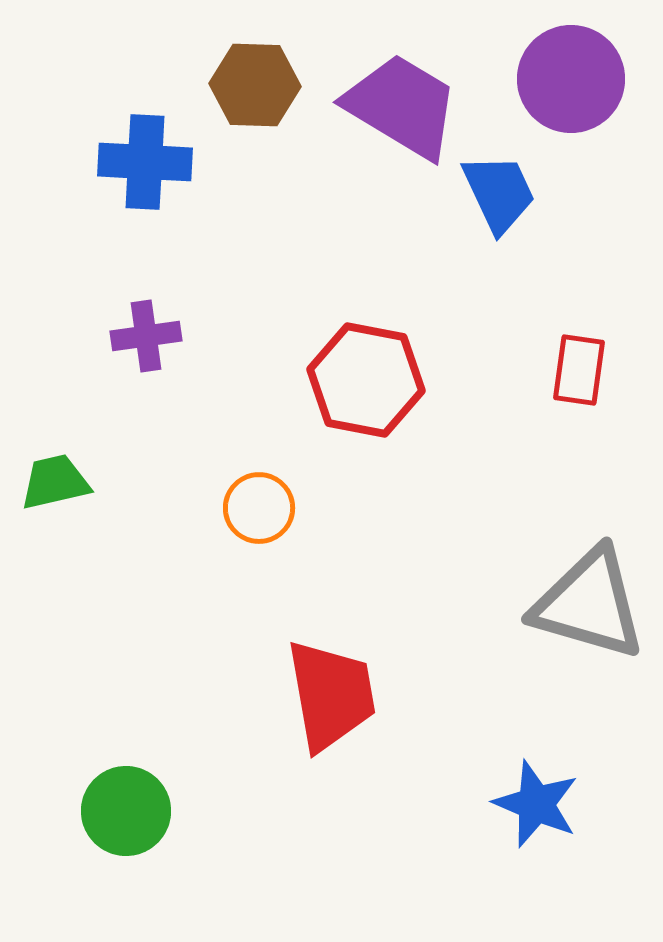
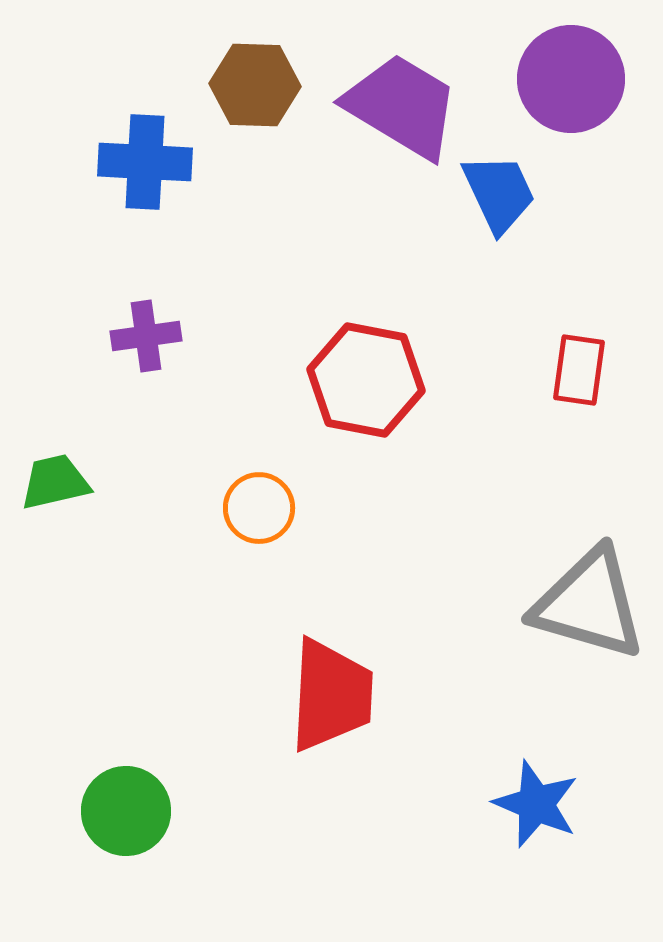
red trapezoid: rotated 13 degrees clockwise
